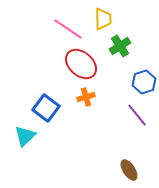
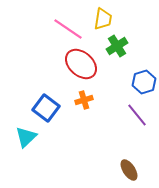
yellow trapezoid: rotated 10 degrees clockwise
green cross: moved 3 px left
orange cross: moved 2 px left, 3 px down
cyan triangle: moved 1 px right, 1 px down
